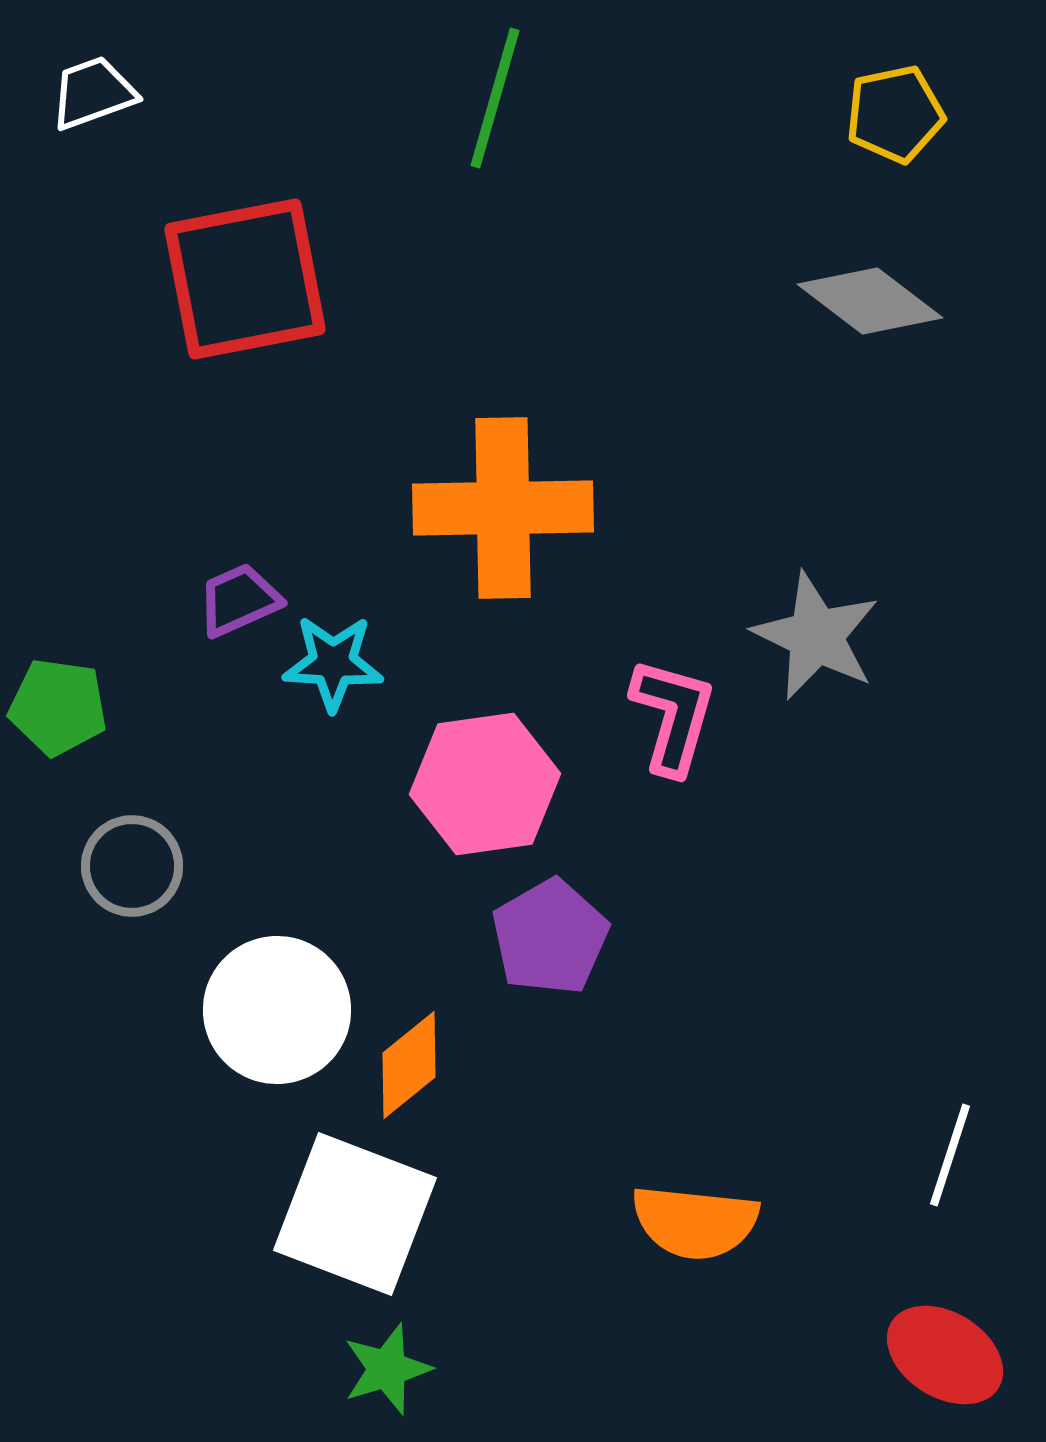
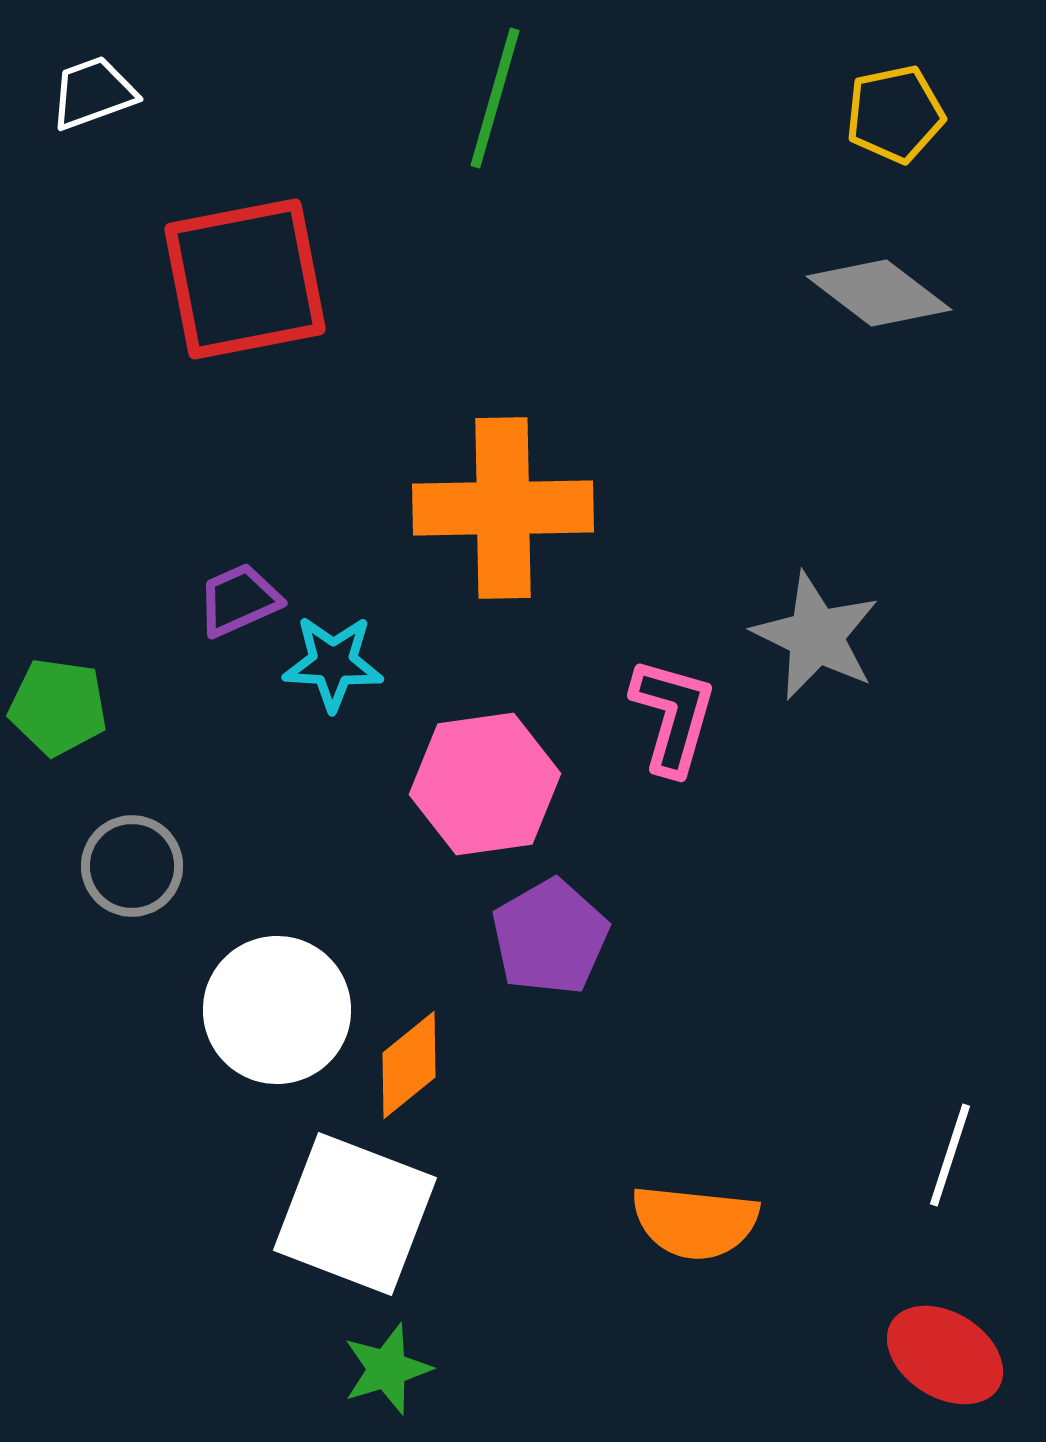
gray diamond: moved 9 px right, 8 px up
